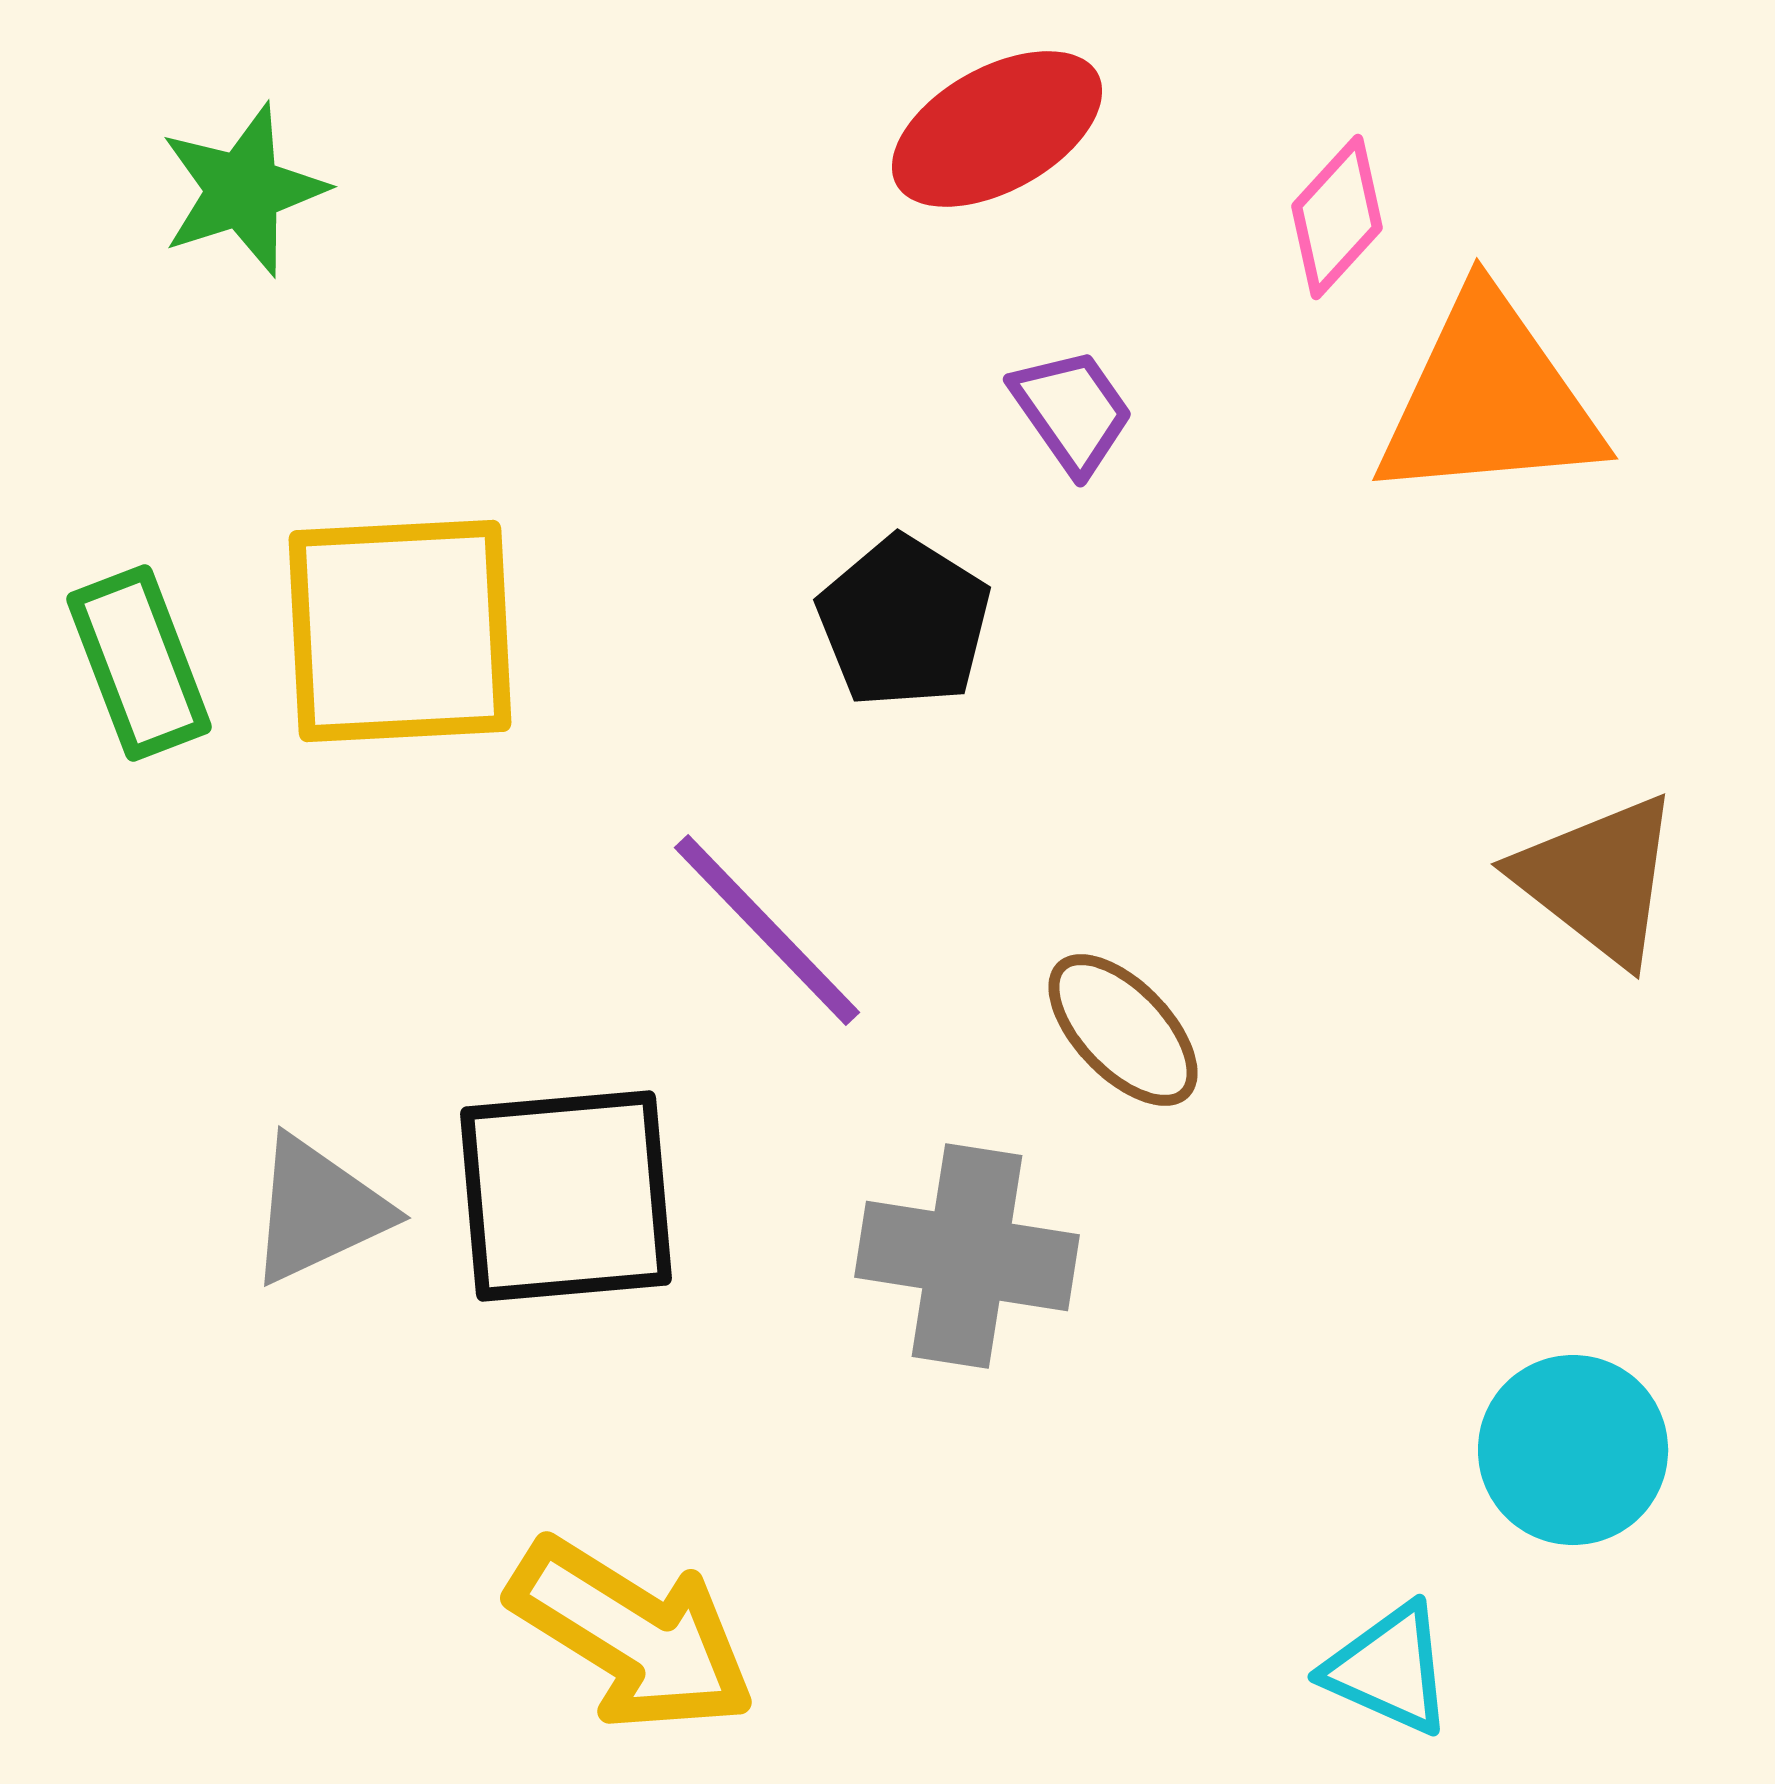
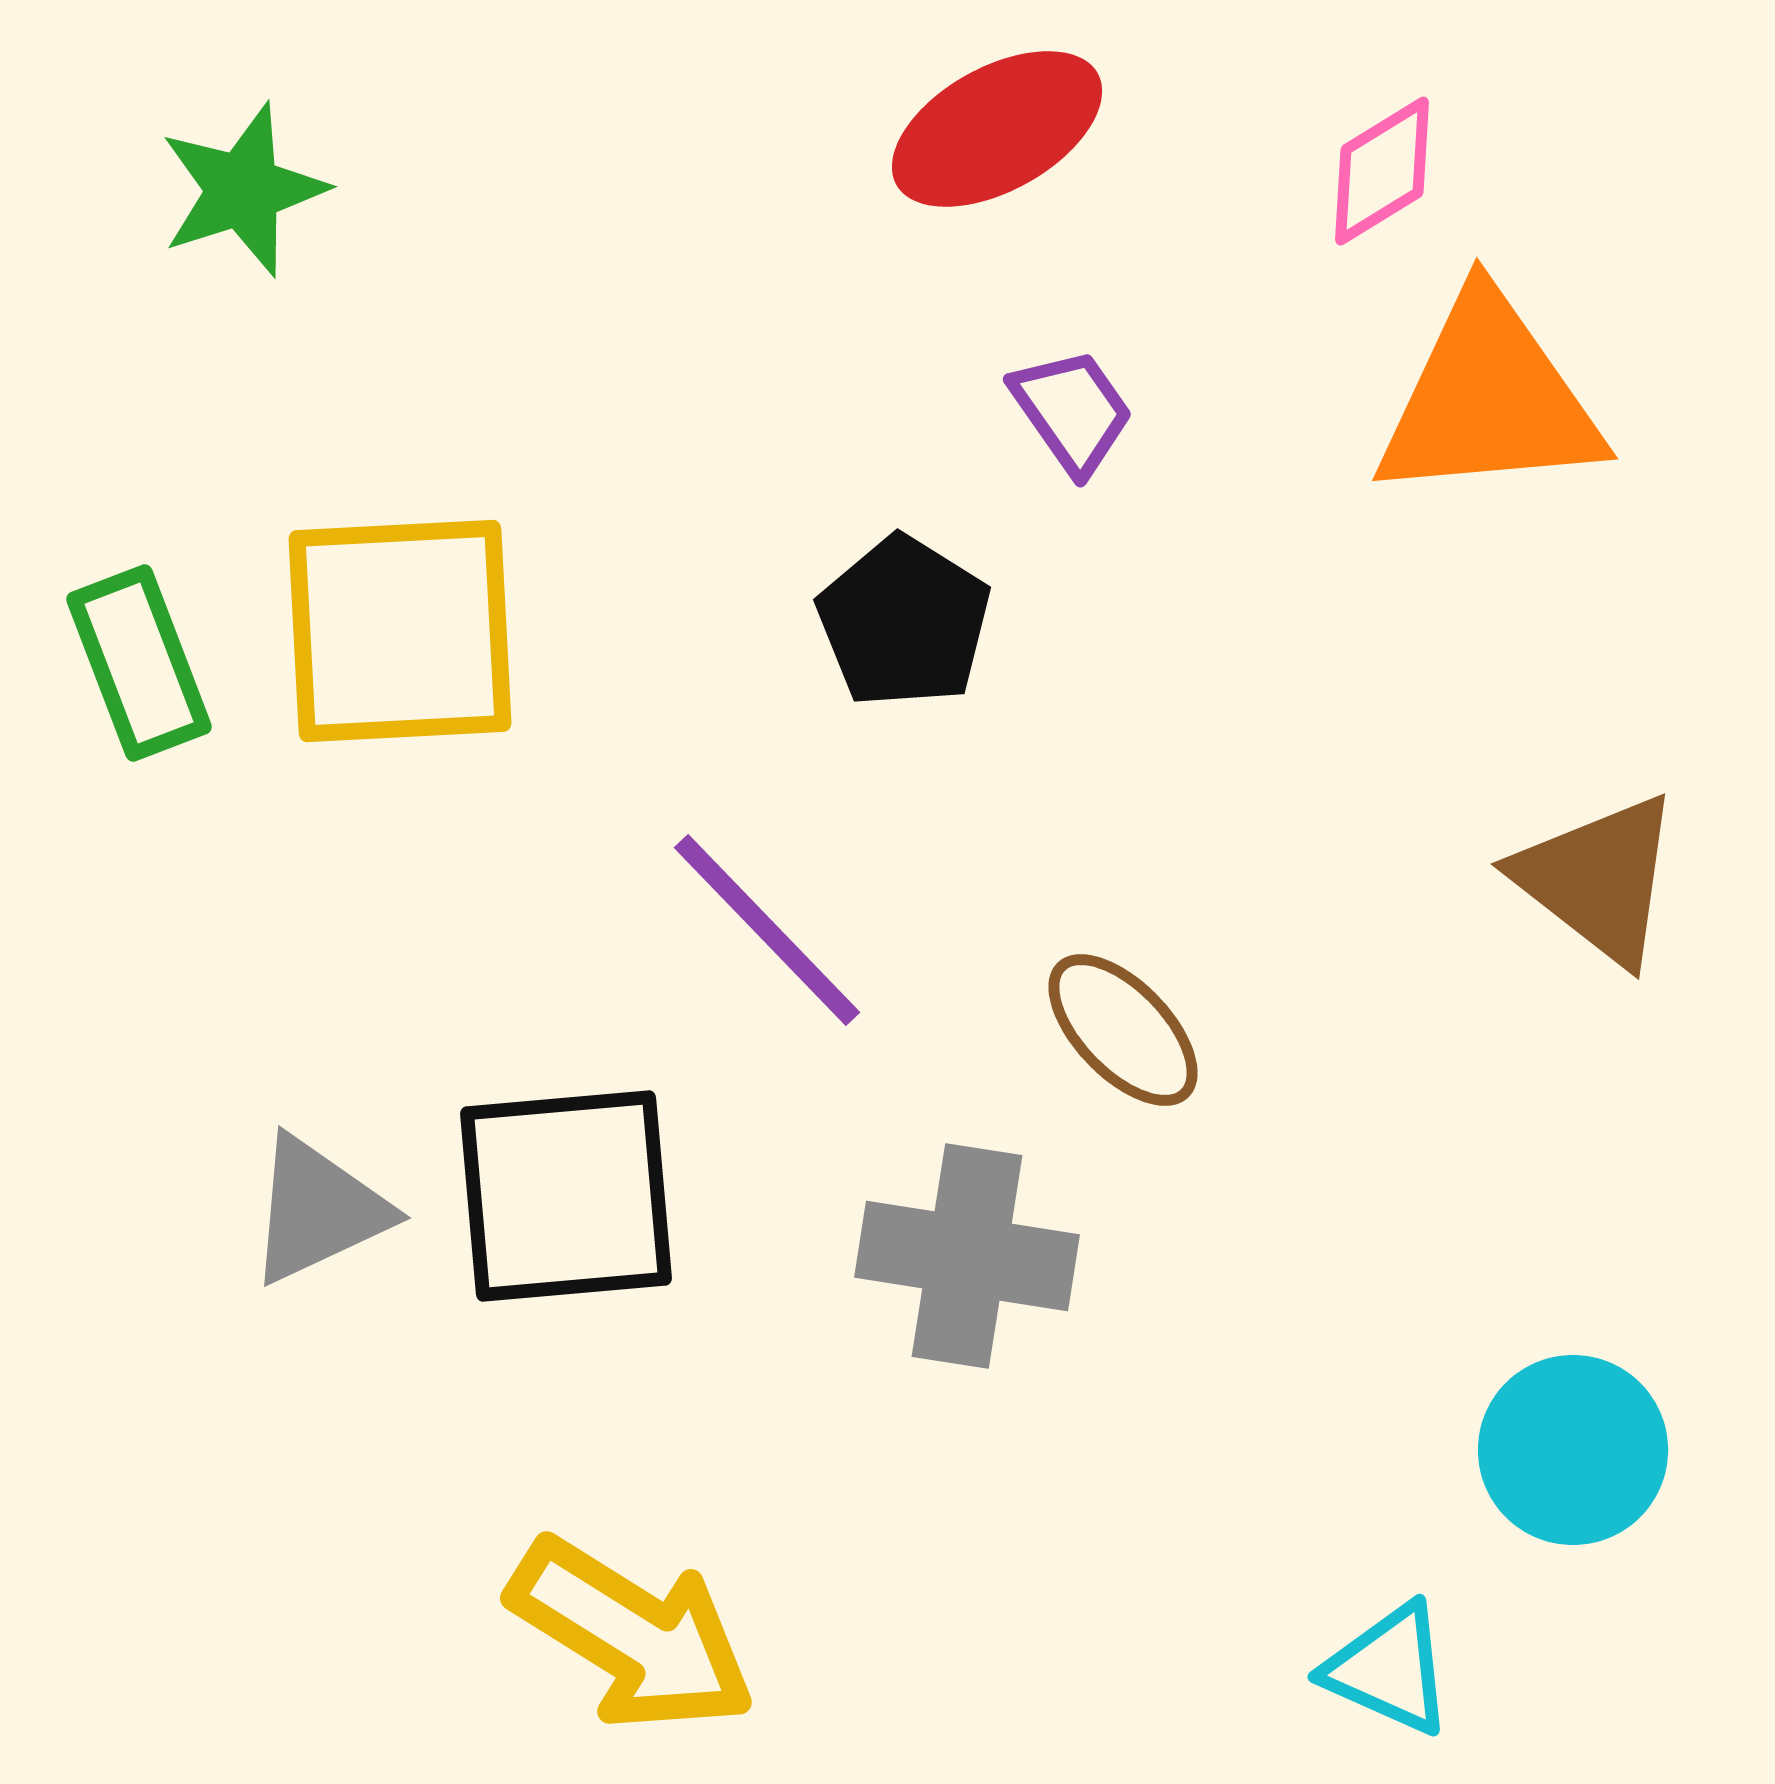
pink diamond: moved 45 px right, 46 px up; rotated 16 degrees clockwise
